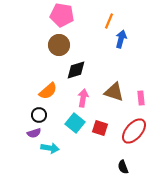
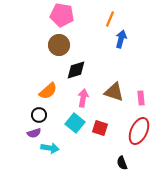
orange line: moved 1 px right, 2 px up
red ellipse: moved 5 px right; rotated 16 degrees counterclockwise
black semicircle: moved 1 px left, 4 px up
